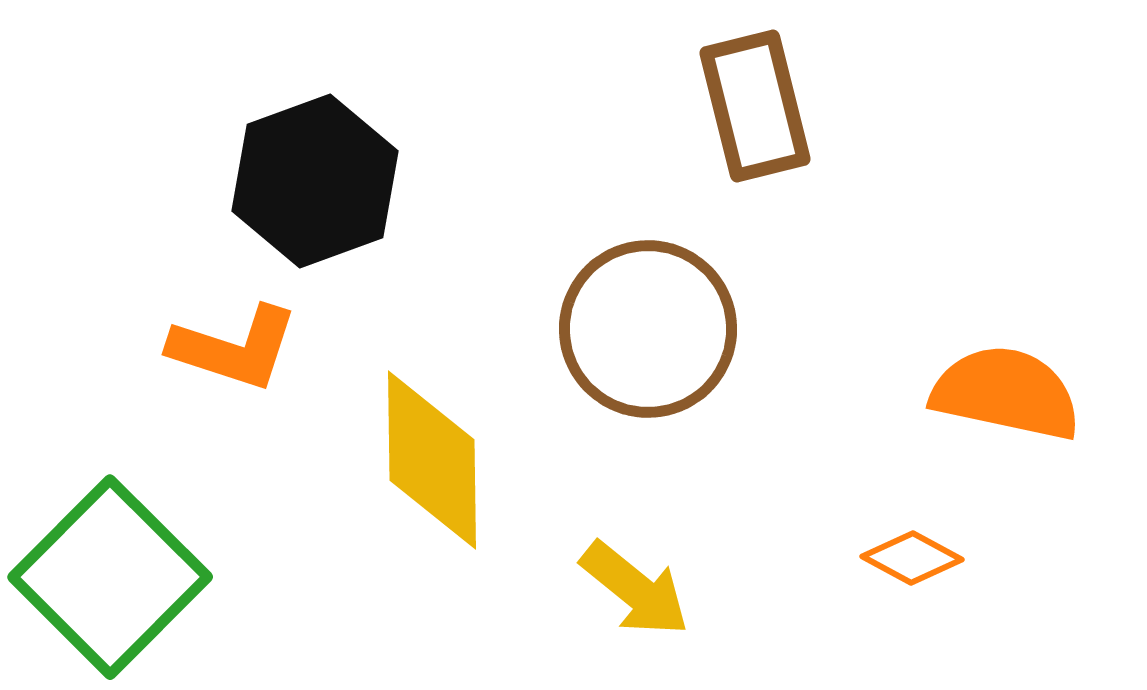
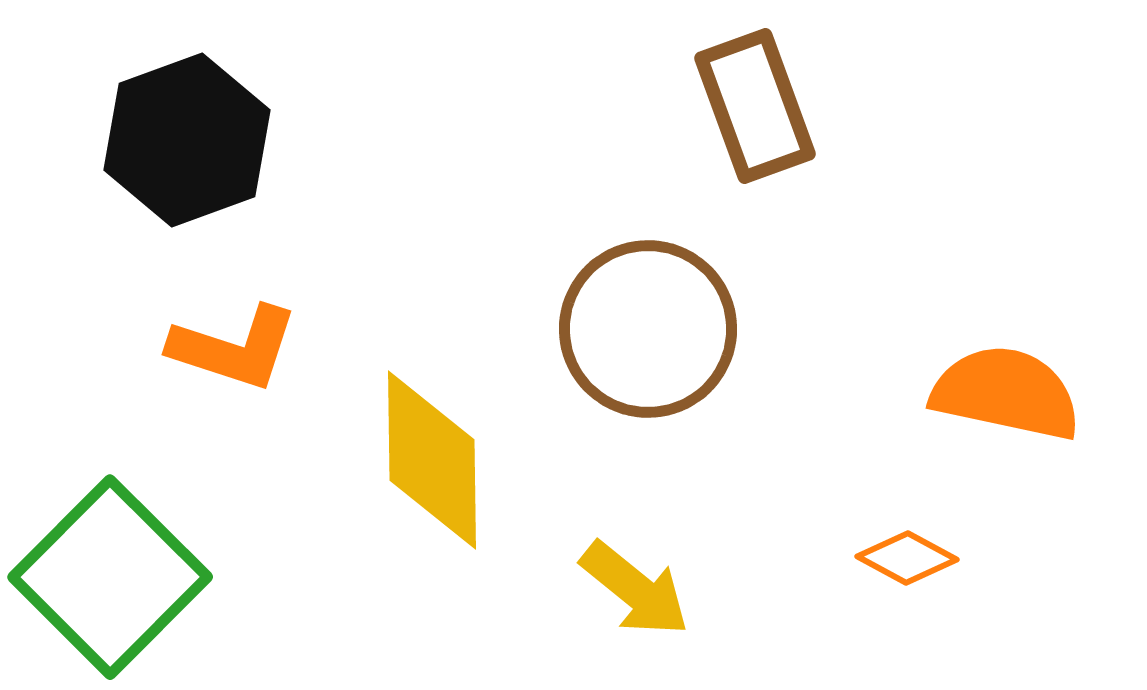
brown rectangle: rotated 6 degrees counterclockwise
black hexagon: moved 128 px left, 41 px up
orange diamond: moved 5 px left
